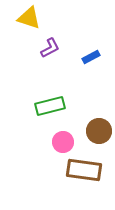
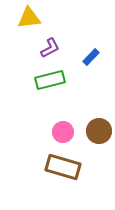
yellow triangle: rotated 25 degrees counterclockwise
blue rectangle: rotated 18 degrees counterclockwise
green rectangle: moved 26 px up
pink circle: moved 10 px up
brown rectangle: moved 21 px left, 3 px up; rotated 8 degrees clockwise
